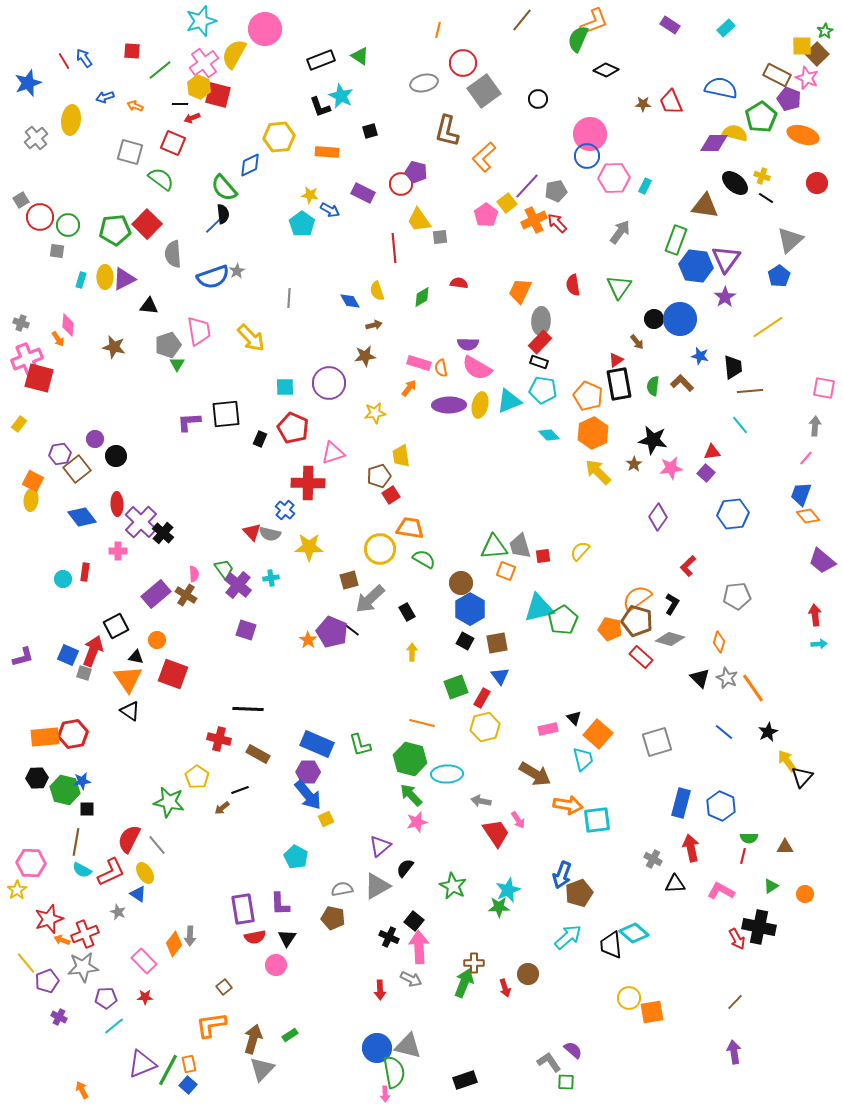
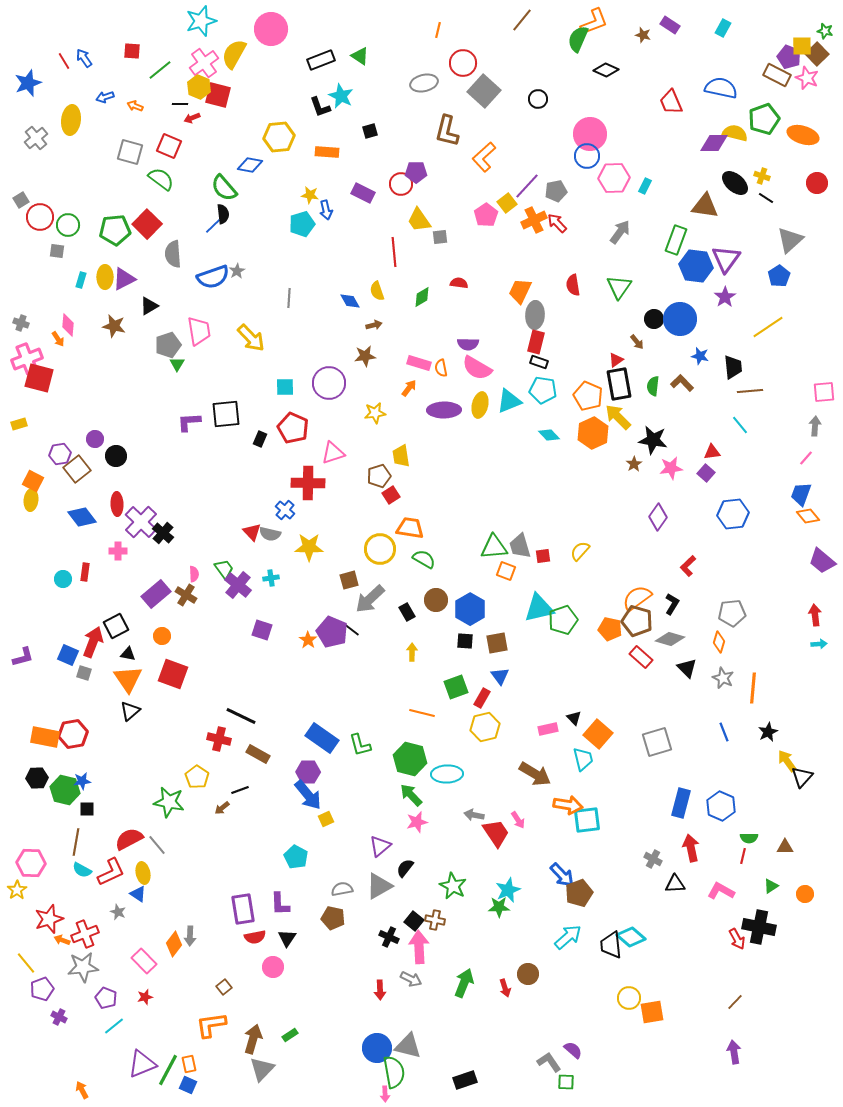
cyan rectangle at (726, 28): moved 3 px left; rotated 18 degrees counterclockwise
pink circle at (265, 29): moved 6 px right
green star at (825, 31): rotated 28 degrees counterclockwise
gray square at (484, 91): rotated 12 degrees counterclockwise
purple pentagon at (789, 99): moved 42 px up
brown star at (643, 104): moved 69 px up; rotated 14 degrees clockwise
green pentagon at (761, 117): moved 3 px right, 2 px down; rotated 12 degrees clockwise
red square at (173, 143): moved 4 px left, 3 px down
blue diamond at (250, 165): rotated 35 degrees clockwise
purple pentagon at (416, 172): rotated 15 degrees counterclockwise
blue arrow at (330, 210): moved 4 px left; rotated 48 degrees clockwise
cyan pentagon at (302, 224): rotated 20 degrees clockwise
red line at (394, 248): moved 4 px down
black triangle at (149, 306): rotated 36 degrees counterclockwise
gray ellipse at (541, 321): moved 6 px left, 6 px up
red rectangle at (540, 342): moved 4 px left; rotated 30 degrees counterclockwise
brown star at (114, 347): moved 21 px up
pink square at (824, 388): moved 4 px down; rotated 15 degrees counterclockwise
purple ellipse at (449, 405): moved 5 px left, 5 px down
yellow rectangle at (19, 424): rotated 35 degrees clockwise
yellow arrow at (598, 472): moved 20 px right, 55 px up
brown circle at (461, 583): moved 25 px left, 17 px down
gray pentagon at (737, 596): moved 5 px left, 17 px down
green pentagon at (563, 620): rotated 12 degrees clockwise
purple square at (246, 630): moved 16 px right
orange circle at (157, 640): moved 5 px right, 4 px up
black square at (465, 641): rotated 24 degrees counterclockwise
red arrow at (93, 651): moved 9 px up
black triangle at (136, 657): moved 8 px left, 3 px up
black triangle at (700, 678): moved 13 px left, 10 px up
gray star at (727, 678): moved 4 px left
orange line at (753, 688): rotated 40 degrees clockwise
black line at (248, 709): moved 7 px left, 7 px down; rotated 24 degrees clockwise
black triangle at (130, 711): rotated 45 degrees clockwise
orange line at (422, 723): moved 10 px up
blue line at (724, 732): rotated 30 degrees clockwise
orange rectangle at (45, 737): rotated 16 degrees clockwise
blue rectangle at (317, 744): moved 5 px right, 6 px up; rotated 12 degrees clockwise
gray arrow at (481, 801): moved 7 px left, 14 px down
cyan square at (597, 820): moved 10 px left
red semicircle at (129, 839): rotated 36 degrees clockwise
yellow ellipse at (145, 873): moved 2 px left; rotated 20 degrees clockwise
blue arrow at (562, 875): rotated 64 degrees counterclockwise
gray triangle at (377, 886): moved 2 px right
cyan diamond at (634, 933): moved 3 px left, 4 px down
brown cross at (474, 963): moved 39 px left, 43 px up; rotated 12 degrees clockwise
pink circle at (276, 965): moved 3 px left, 2 px down
purple pentagon at (47, 981): moved 5 px left, 8 px down
red star at (145, 997): rotated 14 degrees counterclockwise
purple pentagon at (106, 998): rotated 25 degrees clockwise
blue square at (188, 1085): rotated 18 degrees counterclockwise
